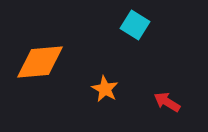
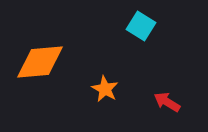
cyan square: moved 6 px right, 1 px down
